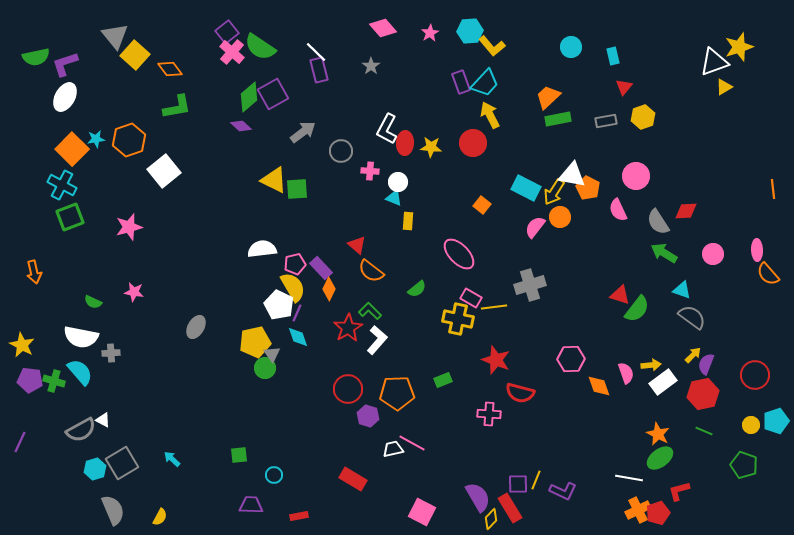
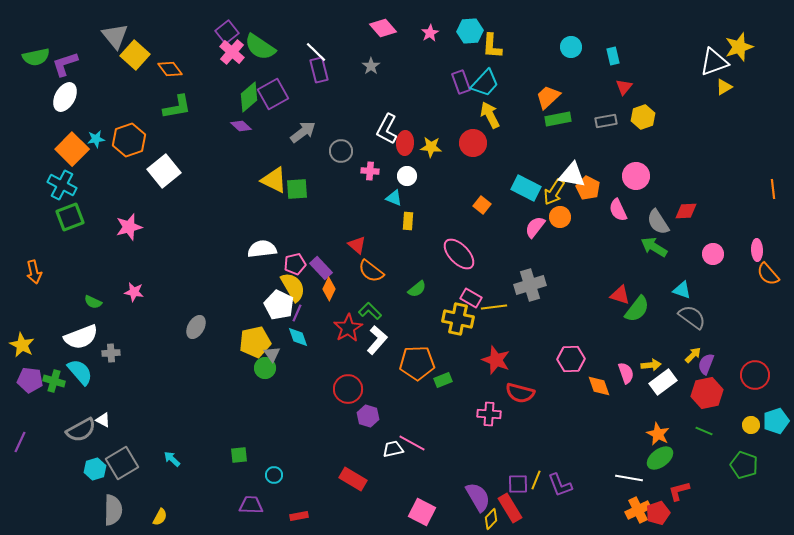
yellow L-shape at (492, 46): rotated 44 degrees clockwise
white circle at (398, 182): moved 9 px right, 6 px up
green arrow at (664, 253): moved 10 px left, 6 px up
white semicircle at (81, 337): rotated 32 degrees counterclockwise
orange pentagon at (397, 393): moved 20 px right, 30 px up
red hexagon at (703, 394): moved 4 px right, 1 px up
purple L-shape at (563, 491): moved 3 px left, 6 px up; rotated 44 degrees clockwise
gray semicircle at (113, 510): rotated 24 degrees clockwise
